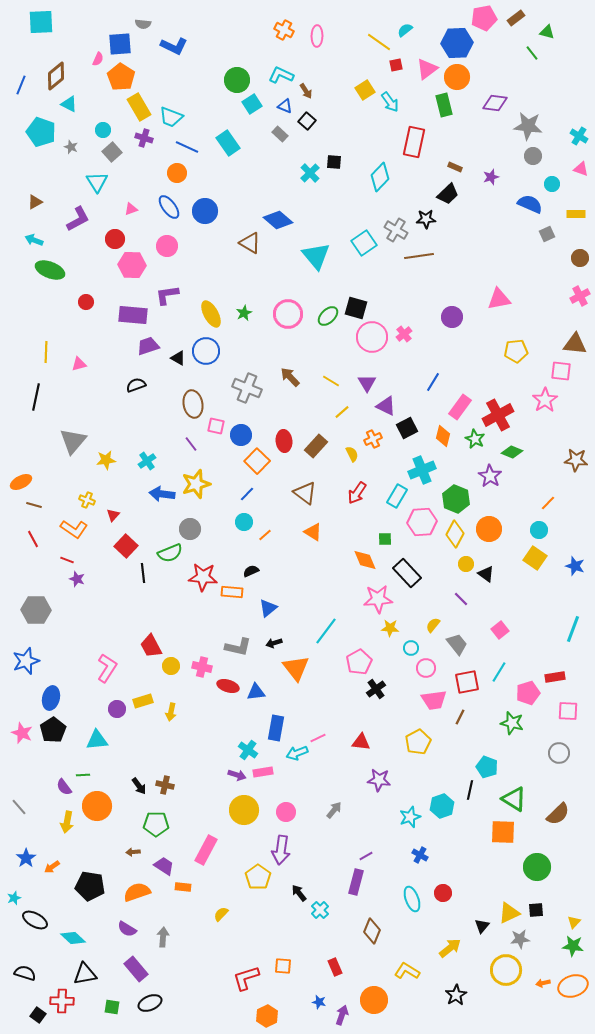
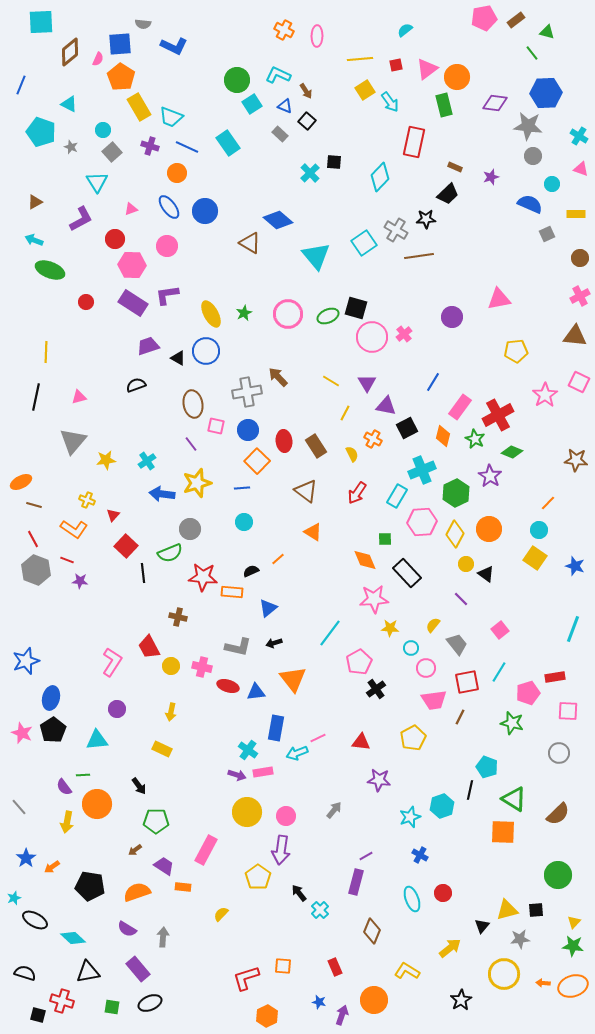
brown rectangle at (516, 18): moved 2 px down
yellow line at (379, 42): moved 19 px left, 17 px down; rotated 40 degrees counterclockwise
blue hexagon at (457, 43): moved 89 px right, 50 px down
cyan L-shape at (281, 75): moved 3 px left
brown diamond at (56, 76): moved 14 px right, 24 px up
purple cross at (144, 138): moved 6 px right, 8 px down
purple L-shape at (78, 219): moved 3 px right
purple rectangle at (133, 315): moved 12 px up; rotated 28 degrees clockwise
green ellipse at (328, 316): rotated 20 degrees clockwise
brown triangle at (575, 344): moved 8 px up
pink triangle at (79, 364): moved 33 px down
pink square at (561, 371): moved 18 px right, 11 px down; rotated 20 degrees clockwise
brown arrow at (290, 377): moved 12 px left
gray cross at (247, 388): moved 4 px down; rotated 32 degrees counterclockwise
pink star at (545, 400): moved 5 px up
purple triangle at (386, 406): rotated 15 degrees counterclockwise
yellow line at (342, 412): moved 3 px right, 1 px down; rotated 21 degrees counterclockwise
blue circle at (241, 435): moved 7 px right, 5 px up
orange cross at (373, 439): rotated 36 degrees counterclockwise
brown rectangle at (316, 446): rotated 75 degrees counterclockwise
yellow star at (196, 484): moved 1 px right, 1 px up
brown triangle at (305, 493): moved 1 px right, 2 px up
blue line at (247, 494): moved 5 px left, 6 px up; rotated 42 degrees clockwise
green hexagon at (456, 499): moved 6 px up; rotated 12 degrees clockwise
orange line at (265, 535): moved 13 px right, 24 px down
purple star at (77, 579): moved 3 px right, 2 px down; rotated 14 degrees counterclockwise
pink star at (378, 599): moved 4 px left
gray hexagon at (36, 610): moved 40 px up; rotated 20 degrees clockwise
cyan line at (326, 631): moved 4 px right, 2 px down
red trapezoid at (151, 646): moved 2 px left, 1 px down
pink L-shape at (107, 668): moved 5 px right, 6 px up
orange triangle at (296, 668): moved 3 px left, 11 px down
yellow rectangle at (143, 701): moved 19 px right, 48 px down; rotated 42 degrees clockwise
yellow pentagon at (418, 742): moved 5 px left, 4 px up
brown cross at (165, 785): moved 13 px right, 168 px up
orange circle at (97, 806): moved 2 px up
yellow circle at (244, 810): moved 3 px right, 2 px down
pink circle at (286, 812): moved 4 px down
green pentagon at (156, 824): moved 3 px up
brown arrow at (133, 852): moved 2 px right, 2 px up; rotated 32 degrees counterclockwise
green circle at (537, 867): moved 21 px right, 8 px down
yellow triangle at (509, 913): moved 2 px left, 3 px up; rotated 10 degrees clockwise
purple rectangle at (136, 969): moved 2 px right
yellow circle at (506, 970): moved 2 px left, 4 px down
black triangle at (85, 974): moved 3 px right, 2 px up
orange arrow at (543, 983): rotated 16 degrees clockwise
black star at (456, 995): moved 5 px right, 5 px down
red cross at (62, 1001): rotated 15 degrees clockwise
black square at (38, 1015): rotated 21 degrees counterclockwise
